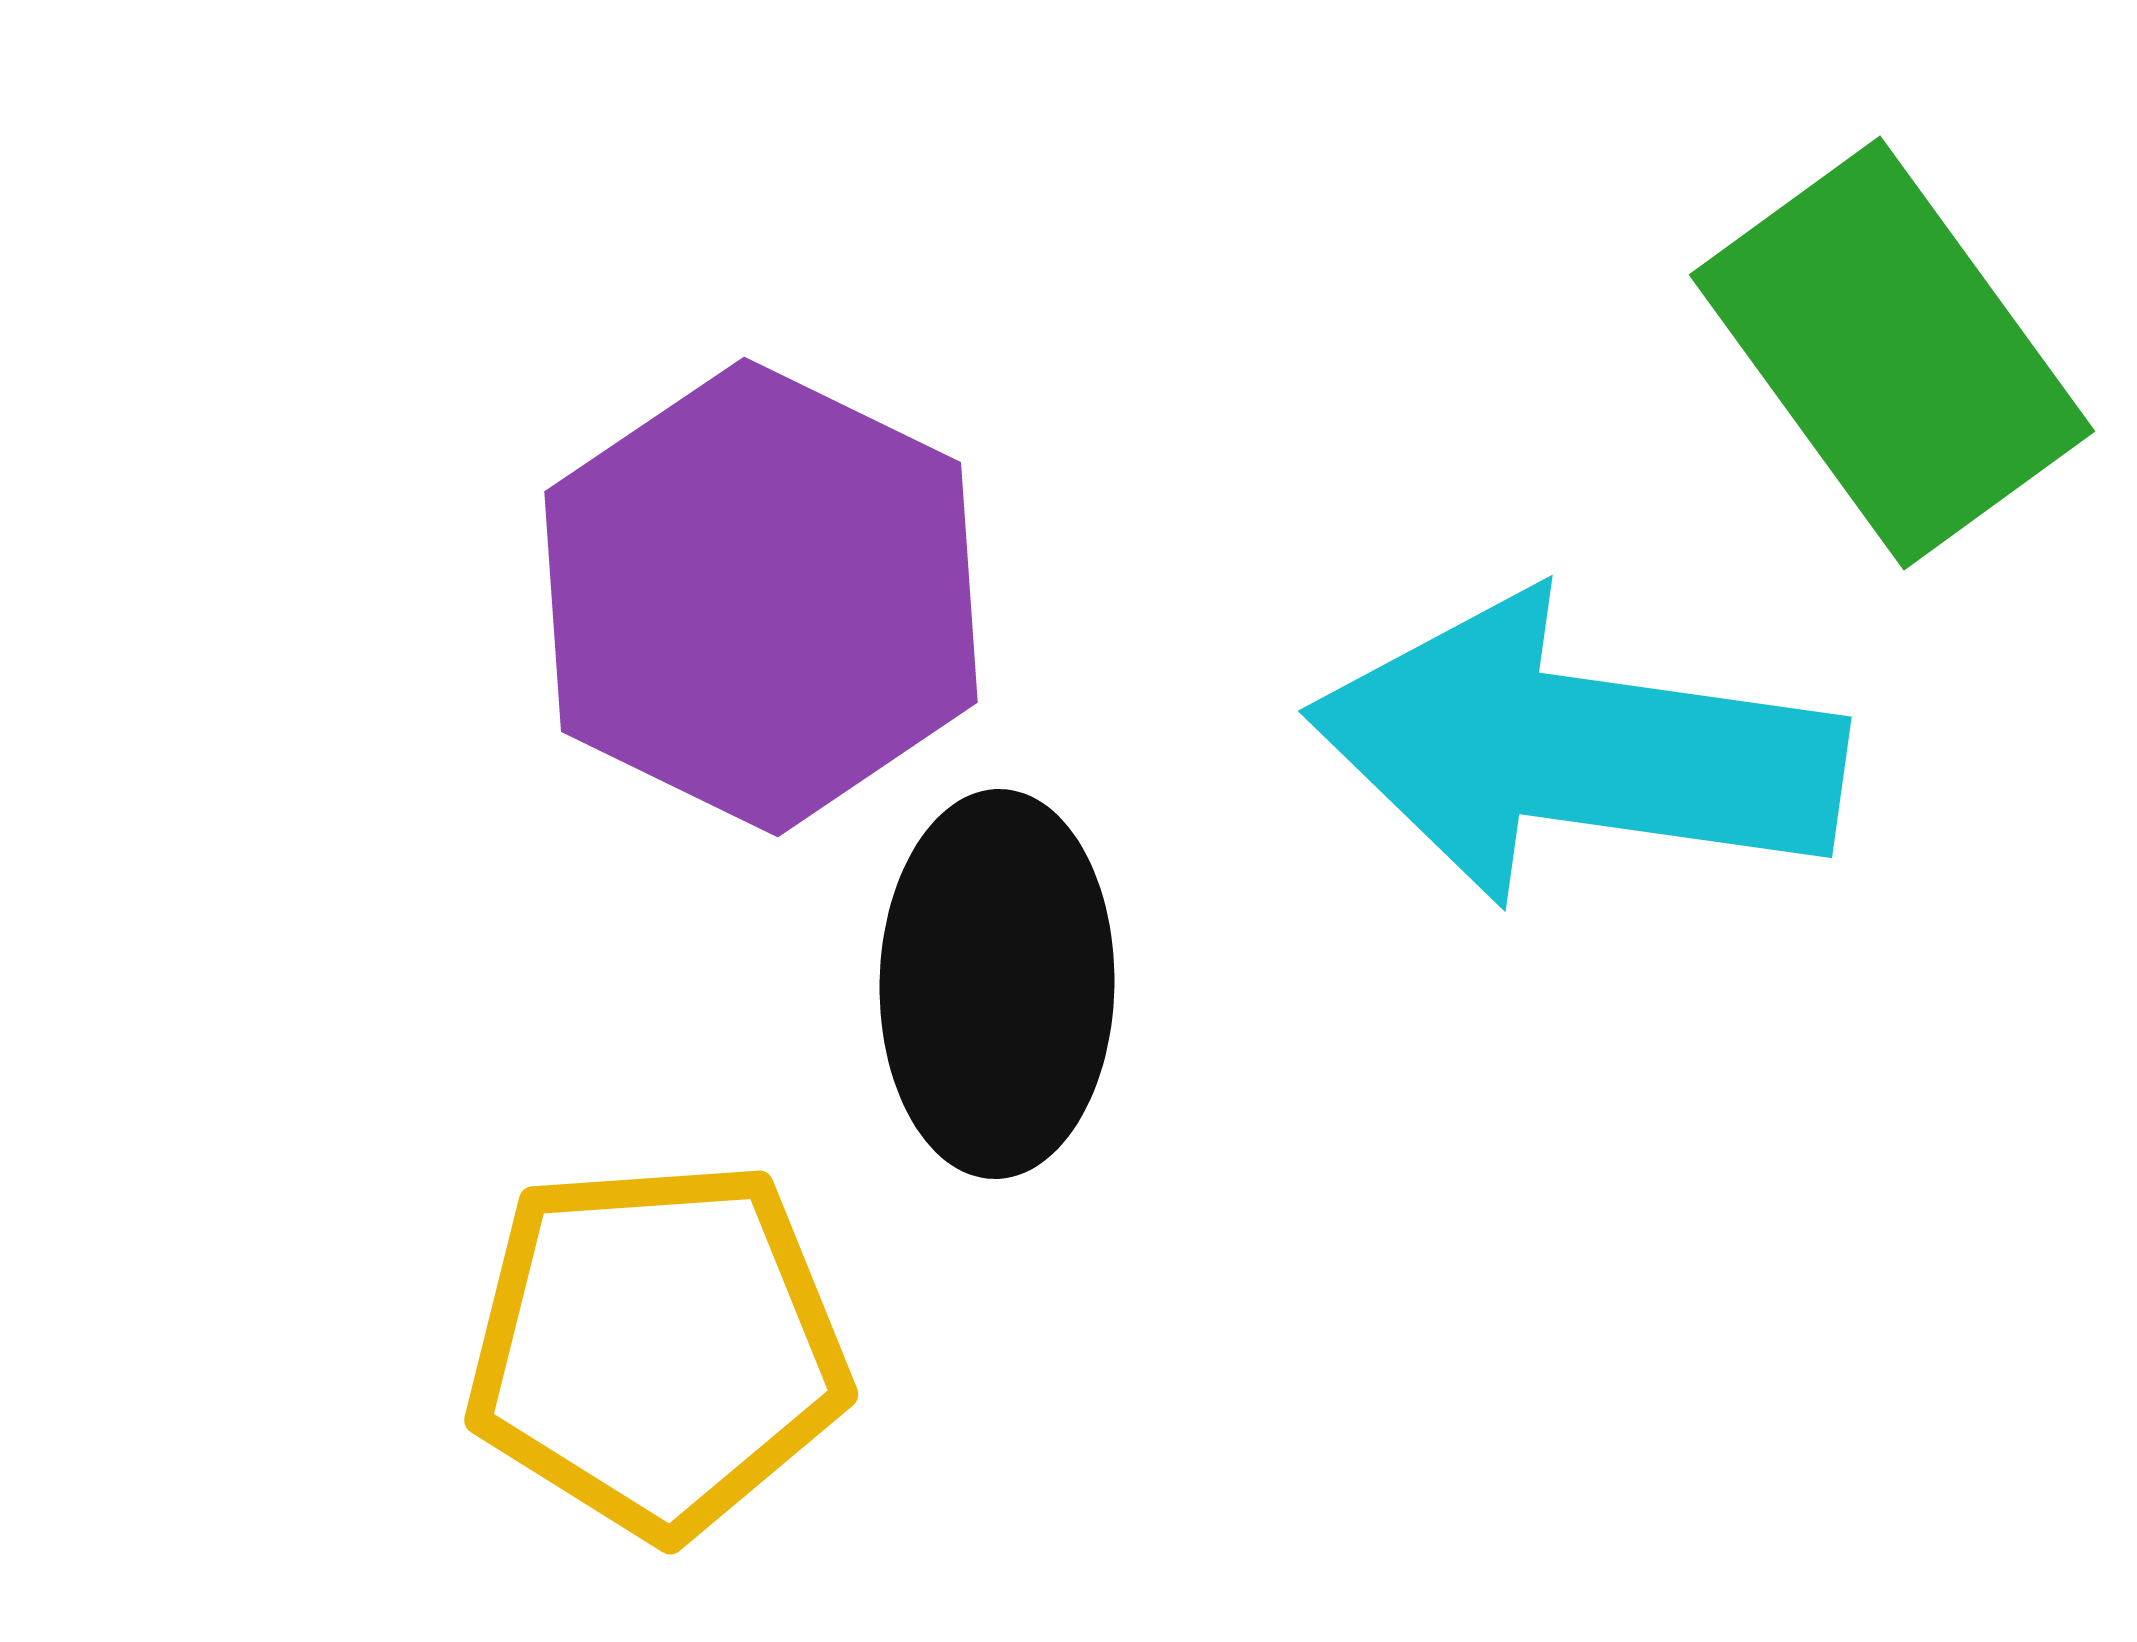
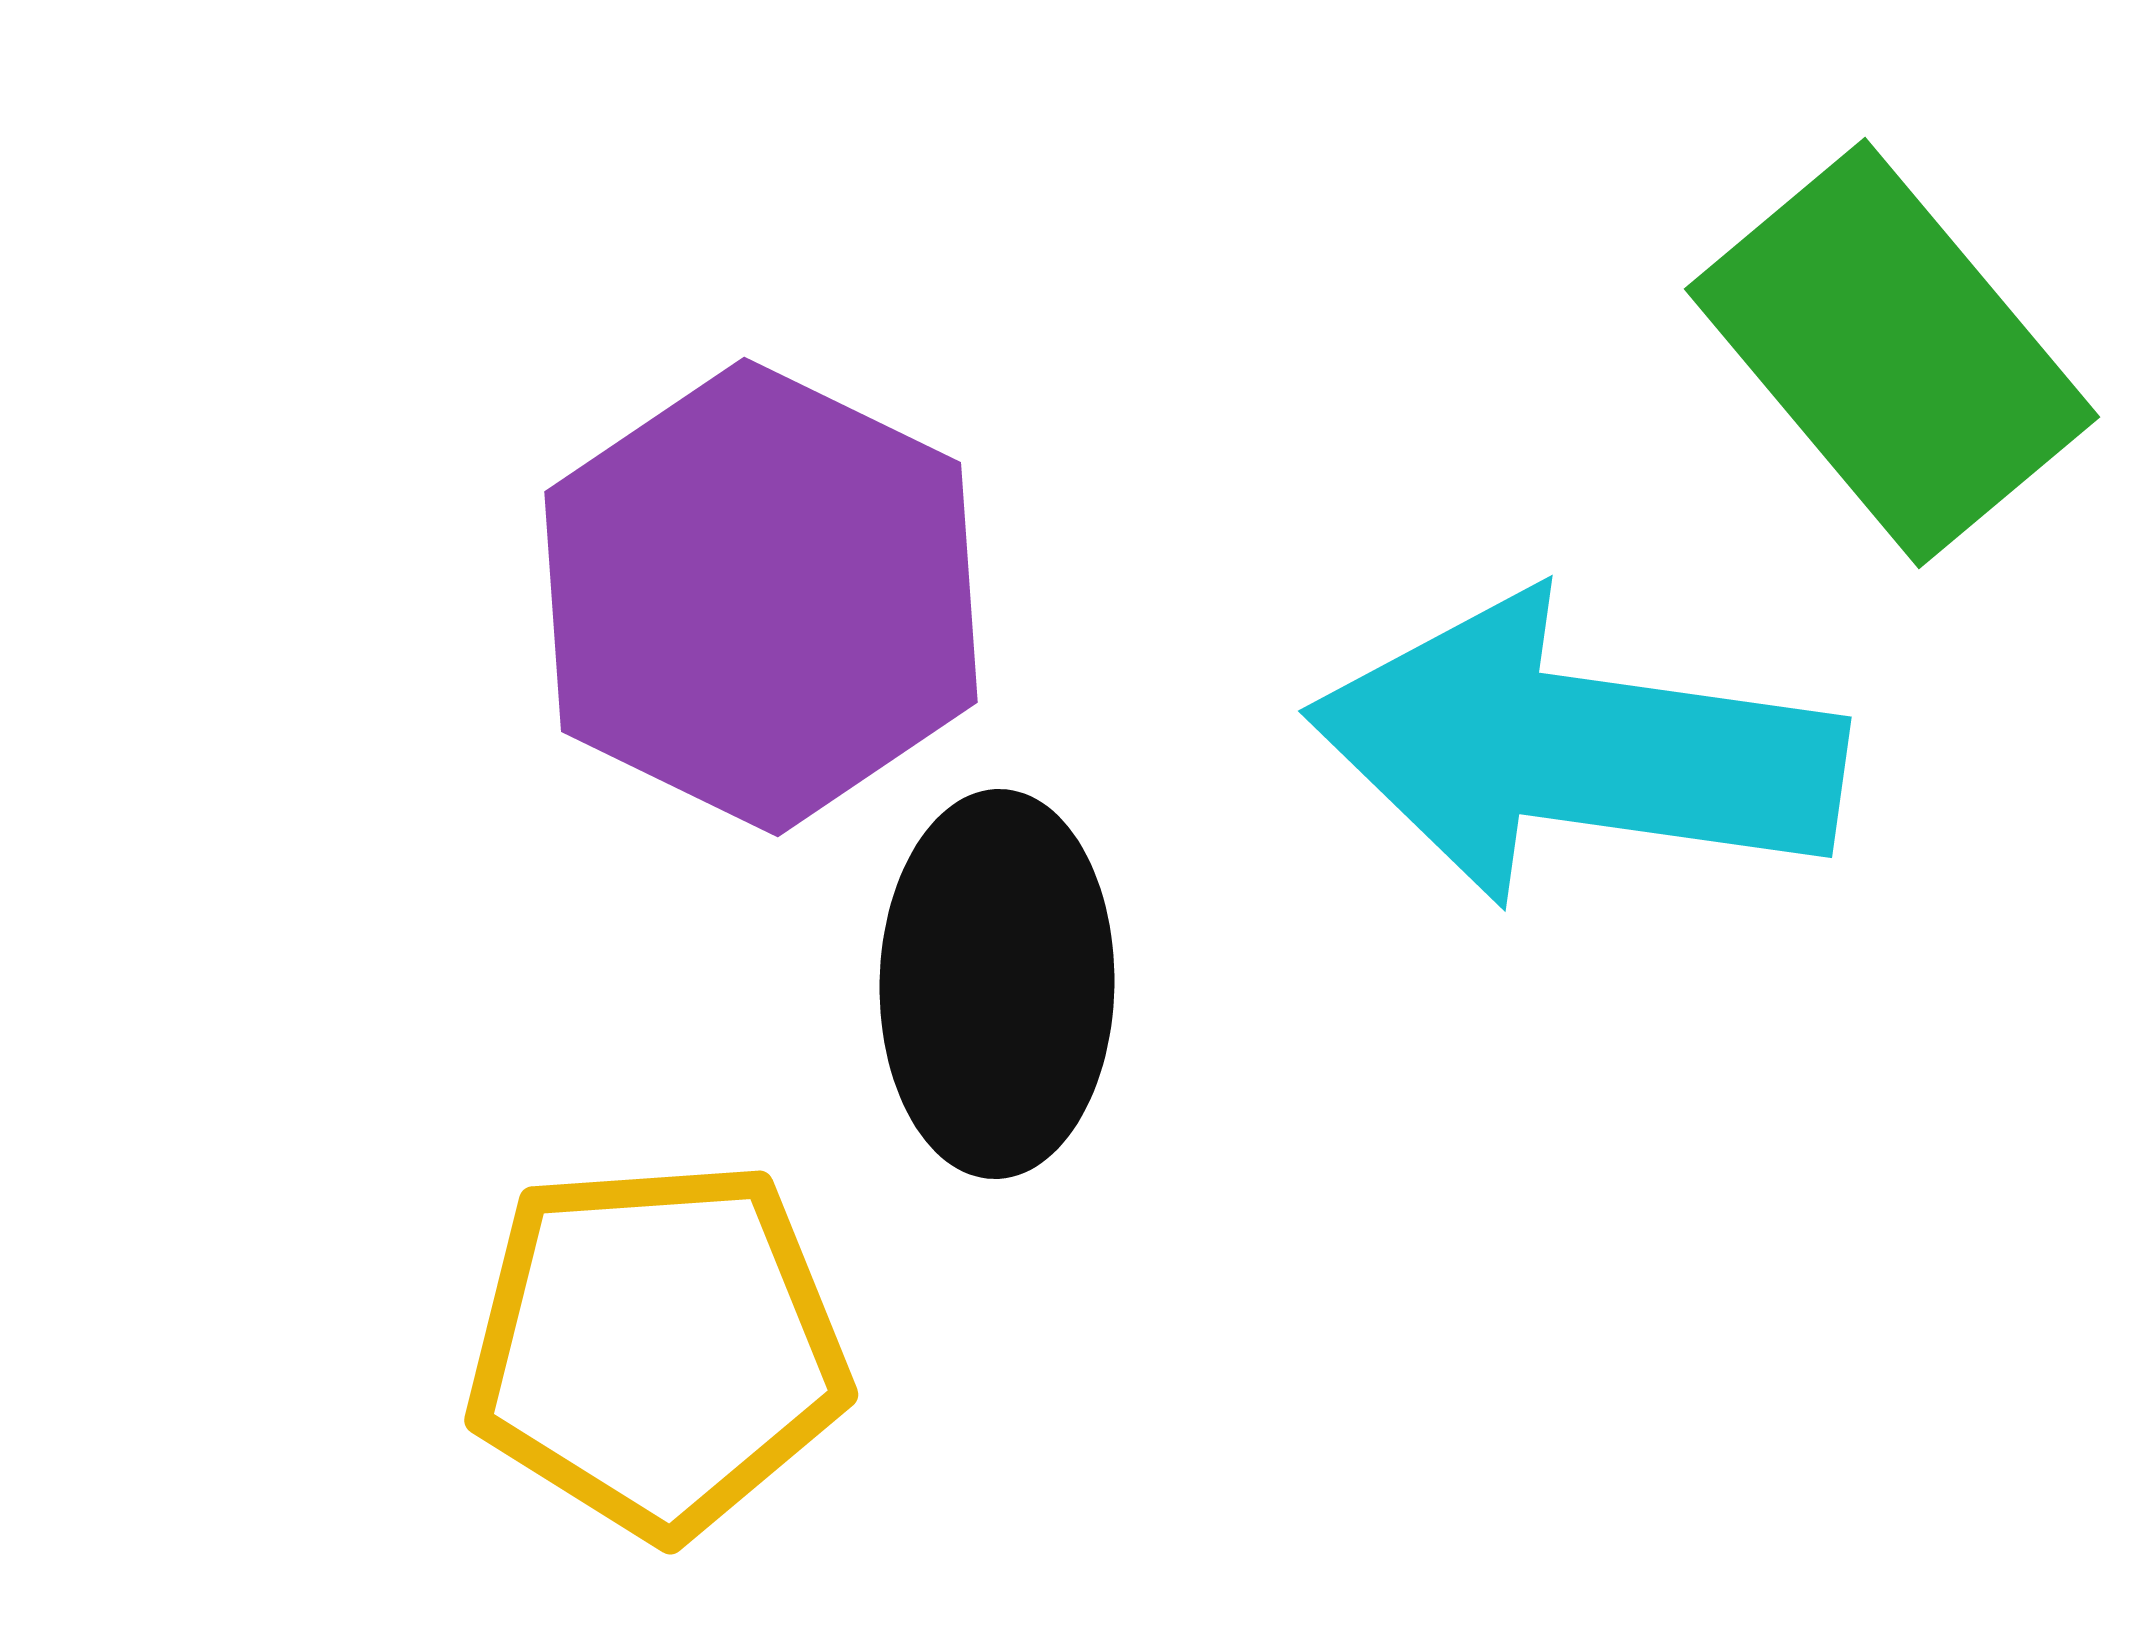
green rectangle: rotated 4 degrees counterclockwise
